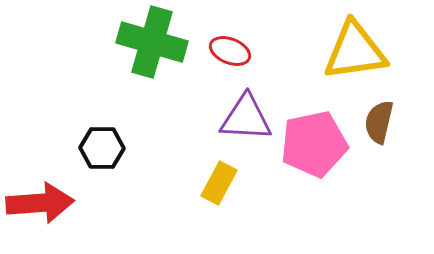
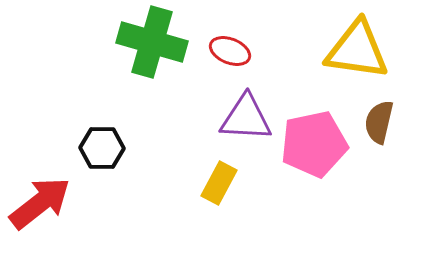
yellow triangle: moved 2 px right, 1 px up; rotated 16 degrees clockwise
red arrow: rotated 34 degrees counterclockwise
